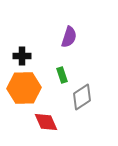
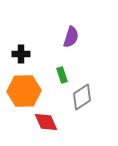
purple semicircle: moved 2 px right
black cross: moved 1 px left, 2 px up
orange hexagon: moved 3 px down
